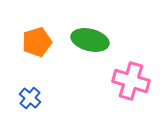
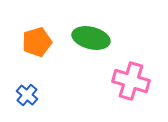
green ellipse: moved 1 px right, 2 px up
blue cross: moved 3 px left, 3 px up
